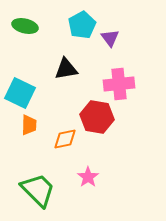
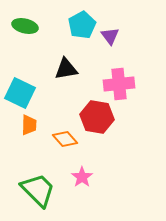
purple triangle: moved 2 px up
orange diamond: rotated 60 degrees clockwise
pink star: moved 6 px left
